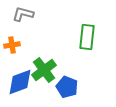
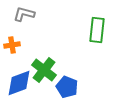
gray L-shape: moved 1 px right
green rectangle: moved 10 px right, 7 px up
green cross: rotated 15 degrees counterclockwise
blue diamond: moved 1 px left, 1 px down
